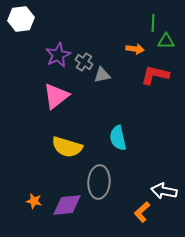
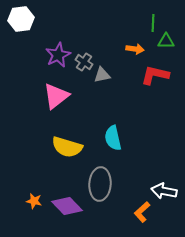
cyan semicircle: moved 5 px left
gray ellipse: moved 1 px right, 2 px down
purple diamond: moved 1 px down; rotated 52 degrees clockwise
